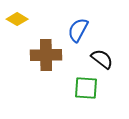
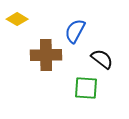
blue semicircle: moved 3 px left, 1 px down
